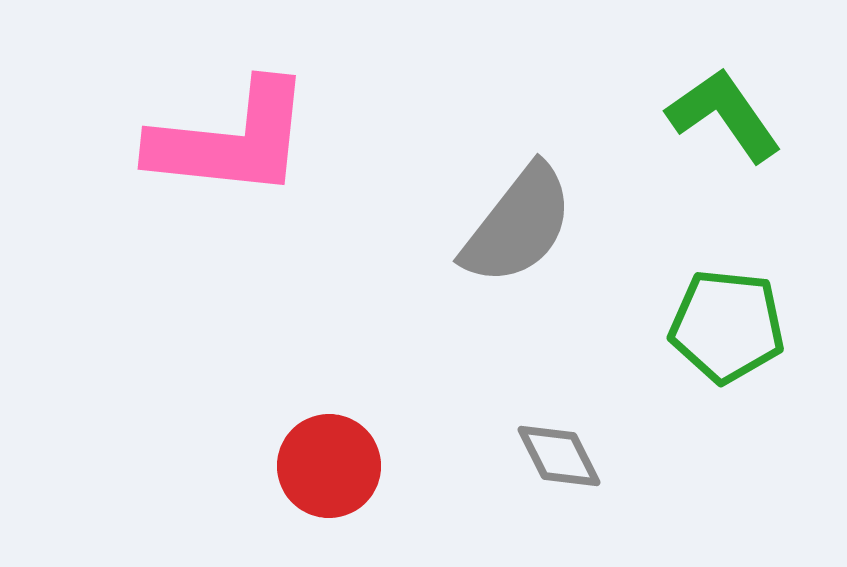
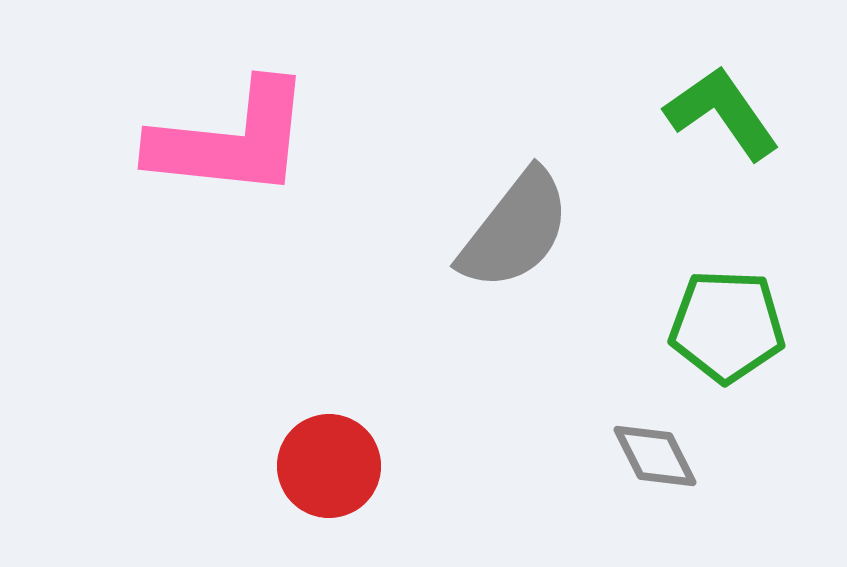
green L-shape: moved 2 px left, 2 px up
gray semicircle: moved 3 px left, 5 px down
green pentagon: rotated 4 degrees counterclockwise
gray diamond: moved 96 px right
